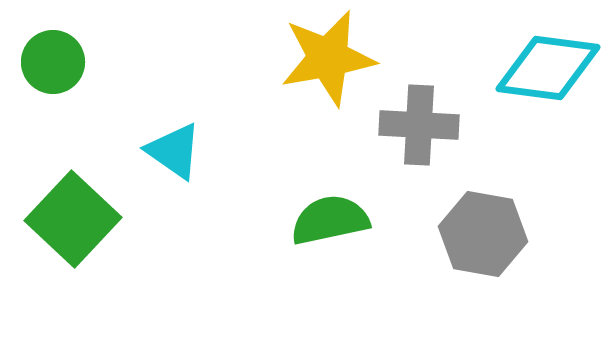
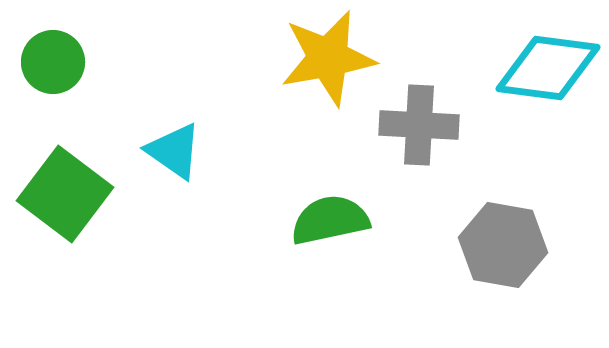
green square: moved 8 px left, 25 px up; rotated 6 degrees counterclockwise
gray hexagon: moved 20 px right, 11 px down
